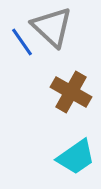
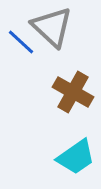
blue line: moved 1 px left; rotated 12 degrees counterclockwise
brown cross: moved 2 px right
